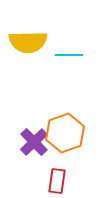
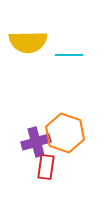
orange hexagon: rotated 21 degrees counterclockwise
purple cross: moved 2 px right; rotated 28 degrees clockwise
red rectangle: moved 11 px left, 14 px up
